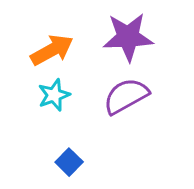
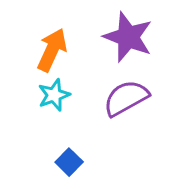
purple star: rotated 24 degrees clockwise
orange arrow: rotated 36 degrees counterclockwise
purple semicircle: moved 2 px down
